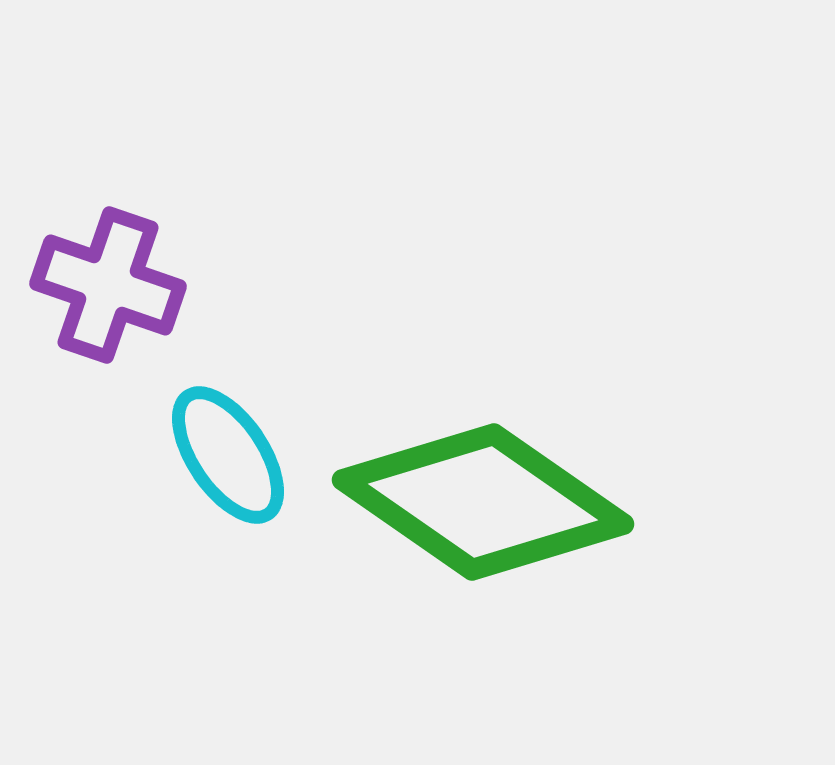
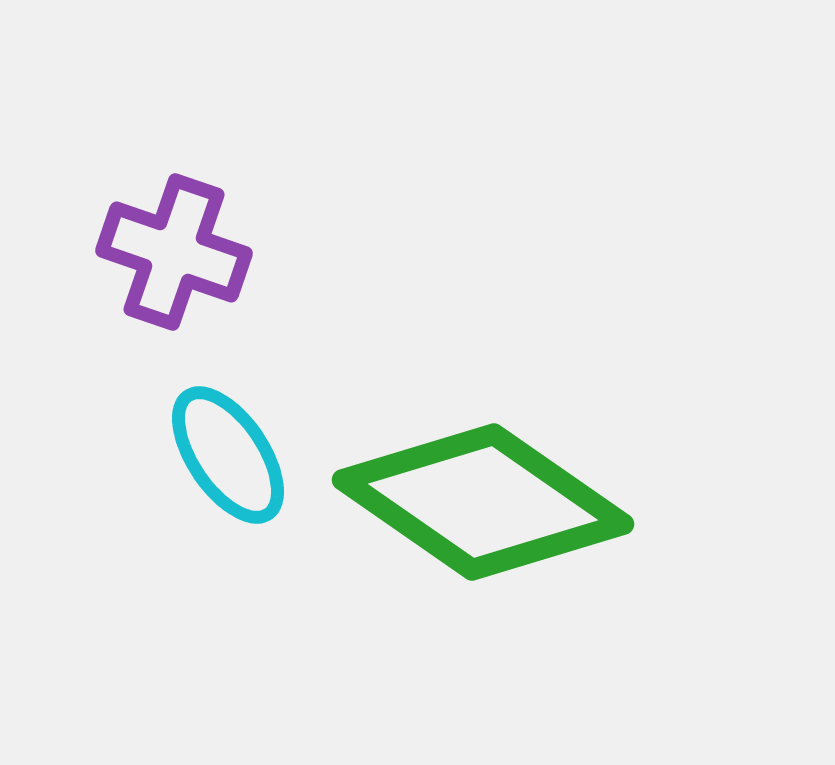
purple cross: moved 66 px right, 33 px up
